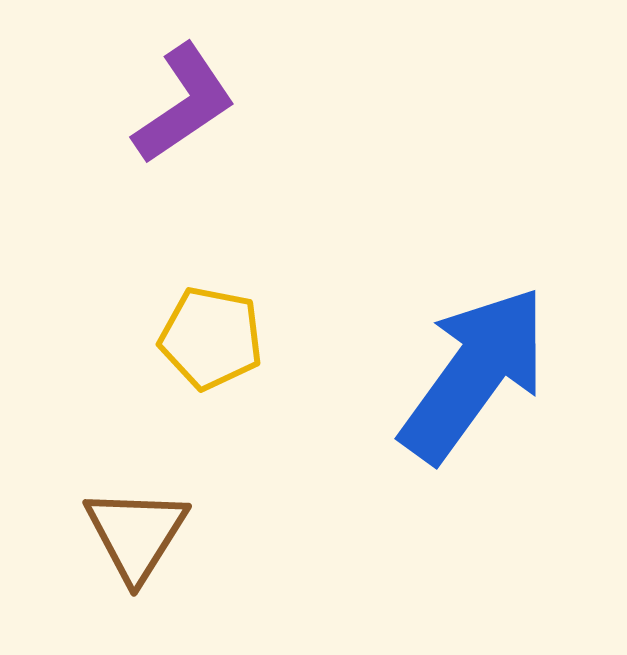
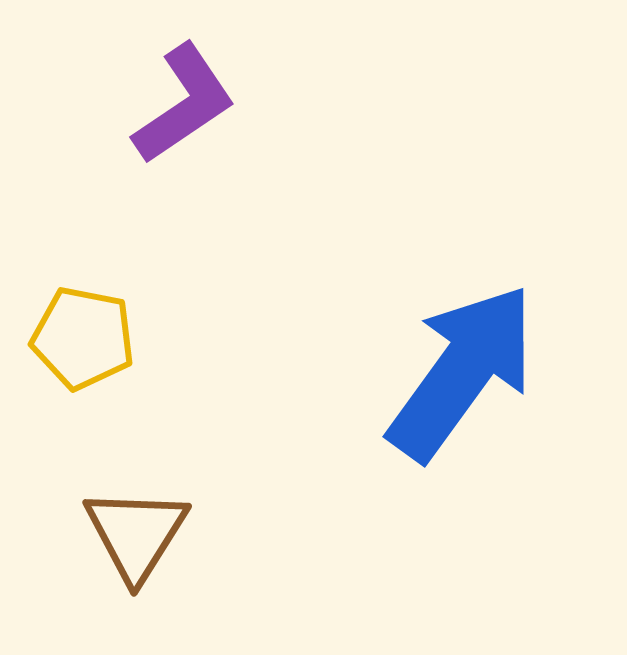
yellow pentagon: moved 128 px left
blue arrow: moved 12 px left, 2 px up
